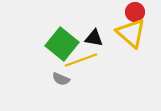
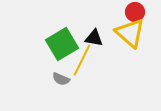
yellow triangle: moved 1 px left
green square: rotated 20 degrees clockwise
yellow line: moved 1 px right; rotated 44 degrees counterclockwise
